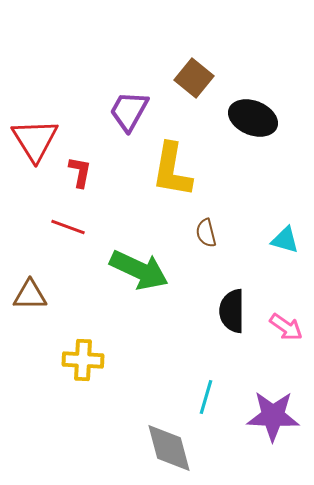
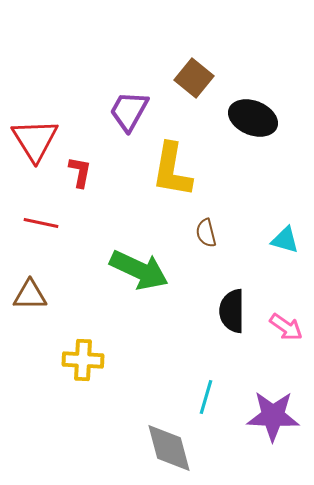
red line: moved 27 px left, 4 px up; rotated 8 degrees counterclockwise
